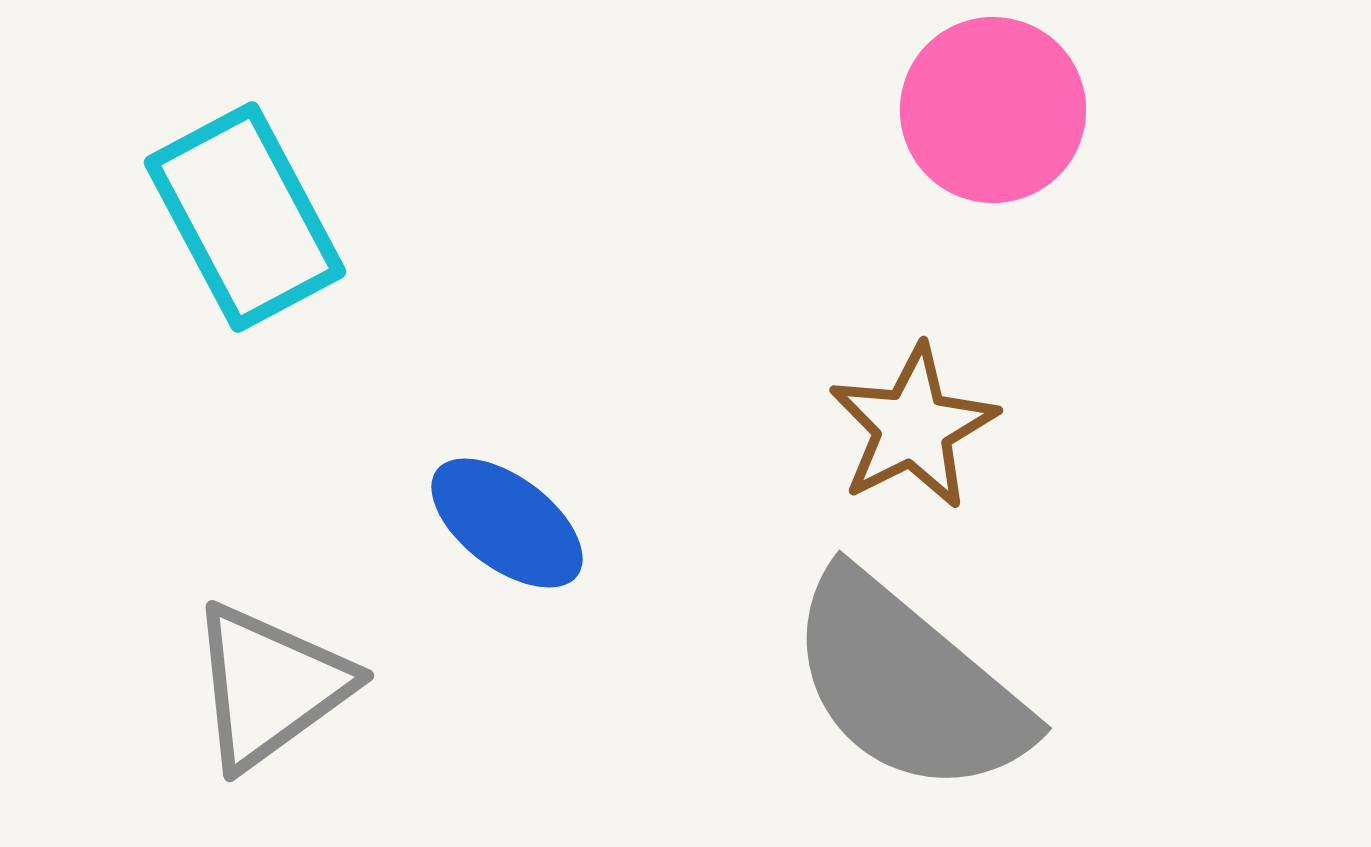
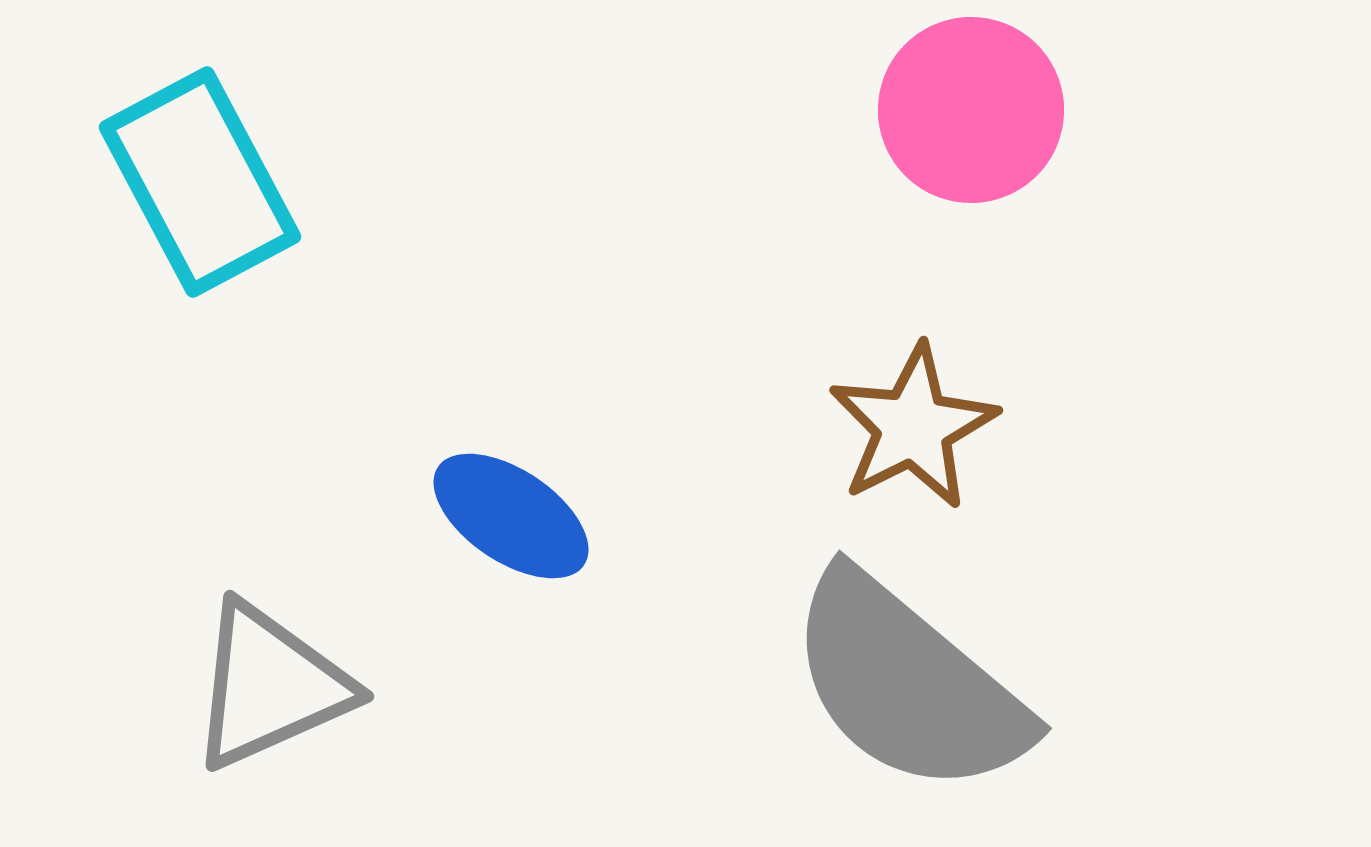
pink circle: moved 22 px left
cyan rectangle: moved 45 px left, 35 px up
blue ellipse: moved 4 px right, 7 px up; rotated 3 degrees counterclockwise
gray triangle: rotated 12 degrees clockwise
